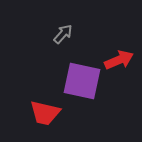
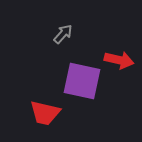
red arrow: rotated 36 degrees clockwise
